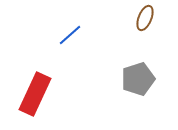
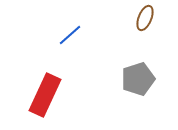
red rectangle: moved 10 px right, 1 px down
